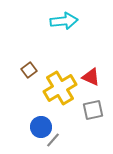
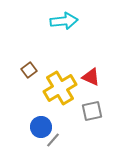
gray square: moved 1 px left, 1 px down
